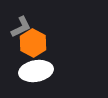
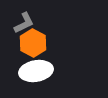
gray L-shape: moved 3 px right, 4 px up
